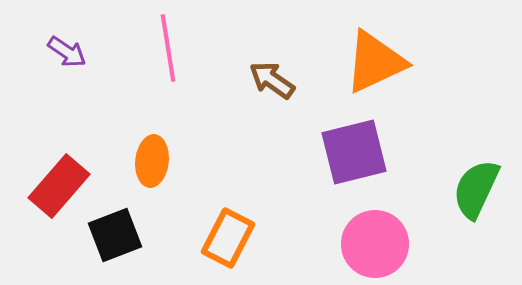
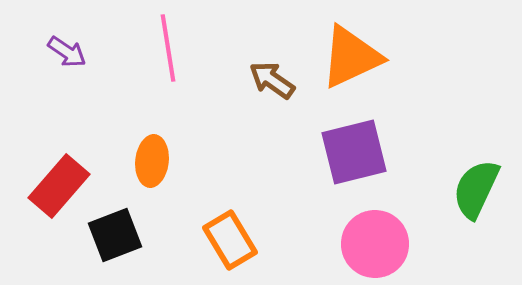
orange triangle: moved 24 px left, 5 px up
orange rectangle: moved 2 px right, 2 px down; rotated 58 degrees counterclockwise
